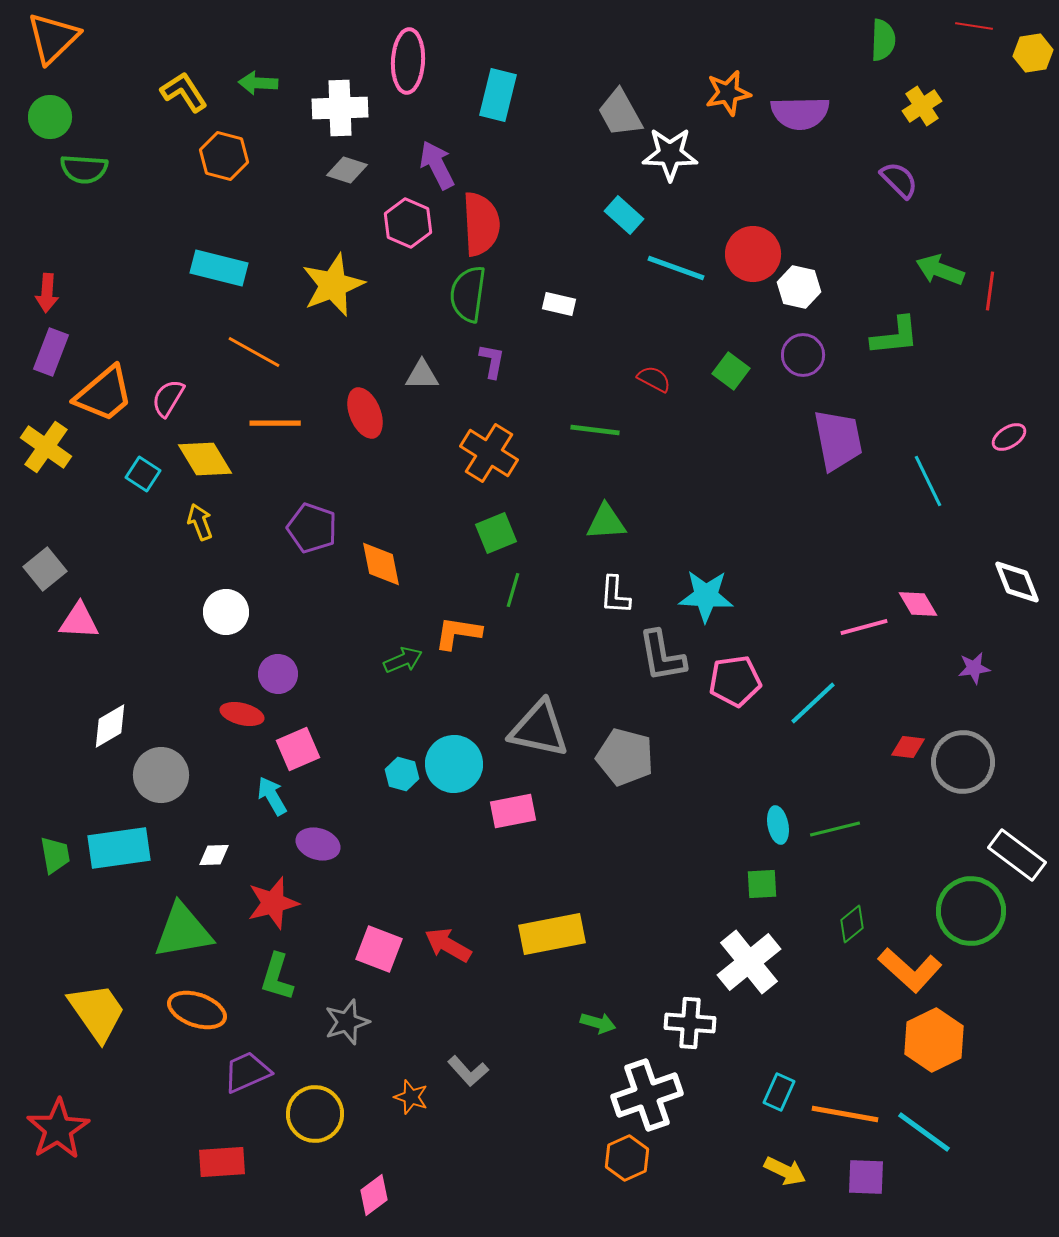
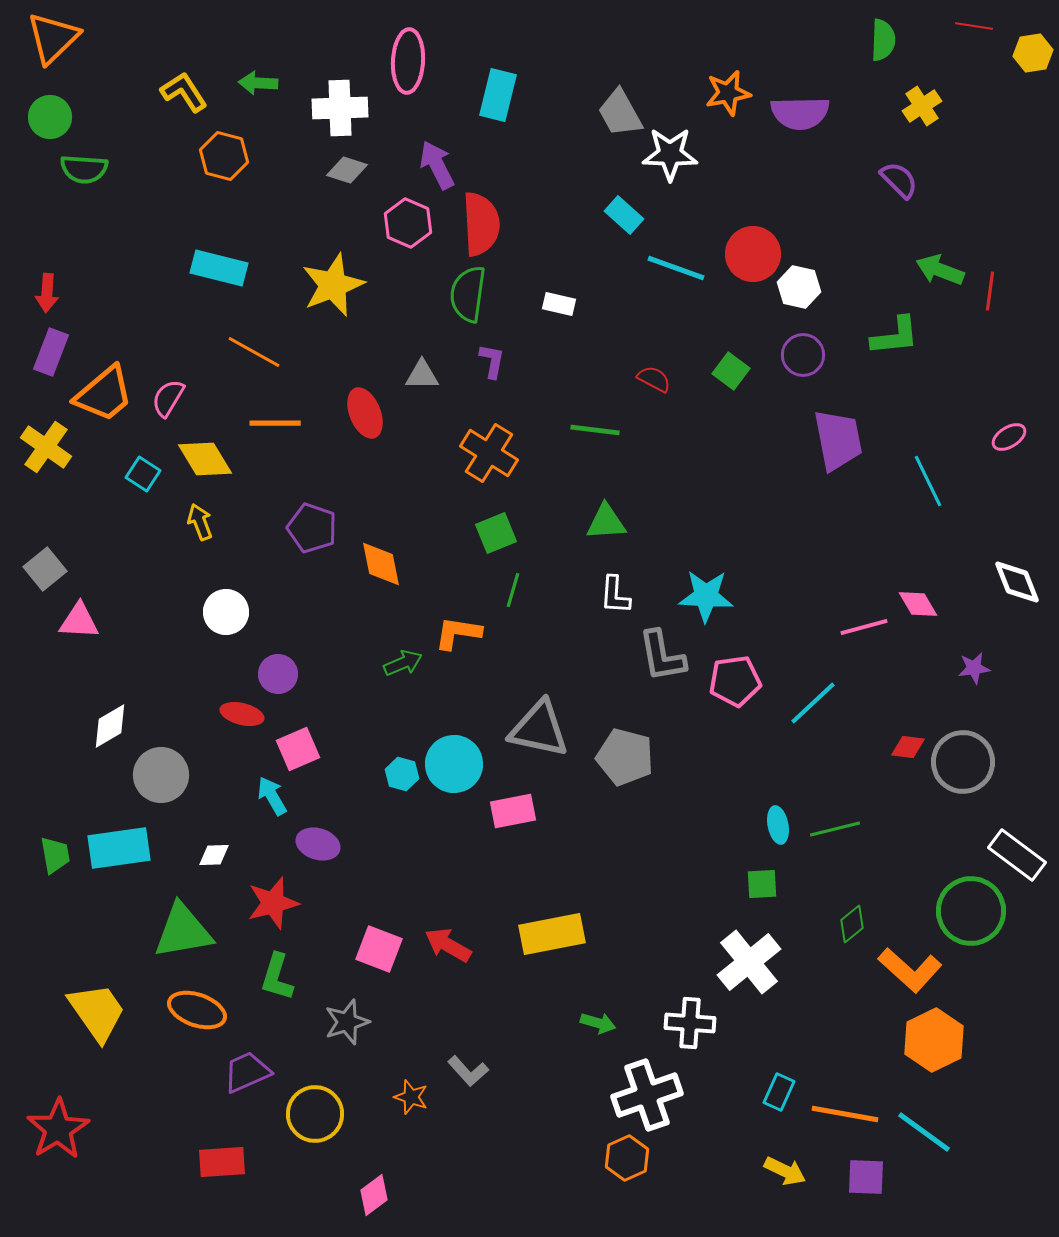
green arrow at (403, 660): moved 3 px down
